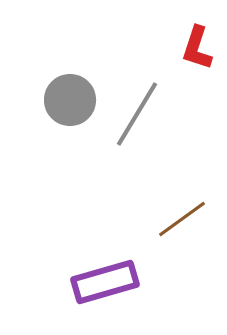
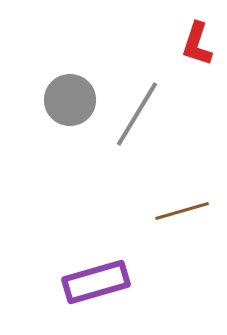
red L-shape: moved 4 px up
brown line: moved 8 px up; rotated 20 degrees clockwise
purple rectangle: moved 9 px left
